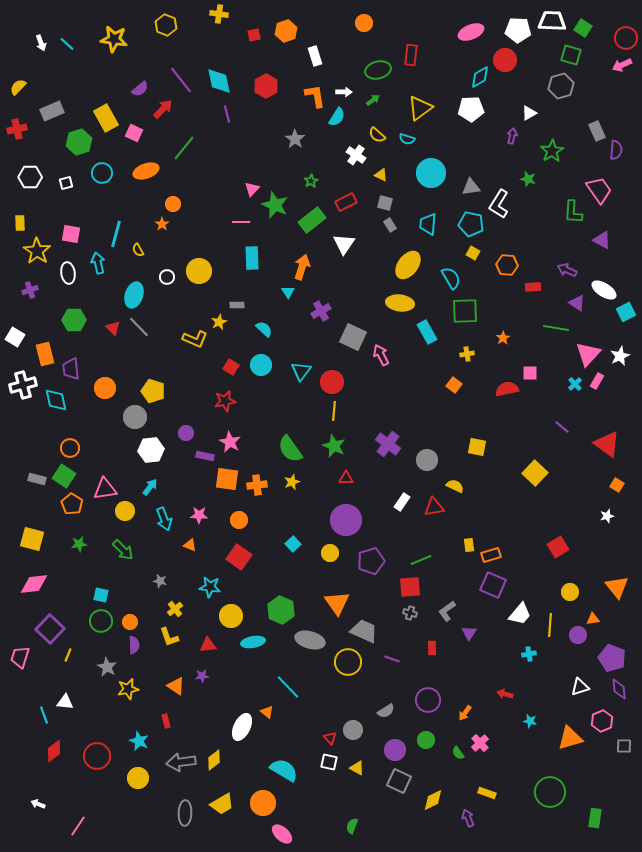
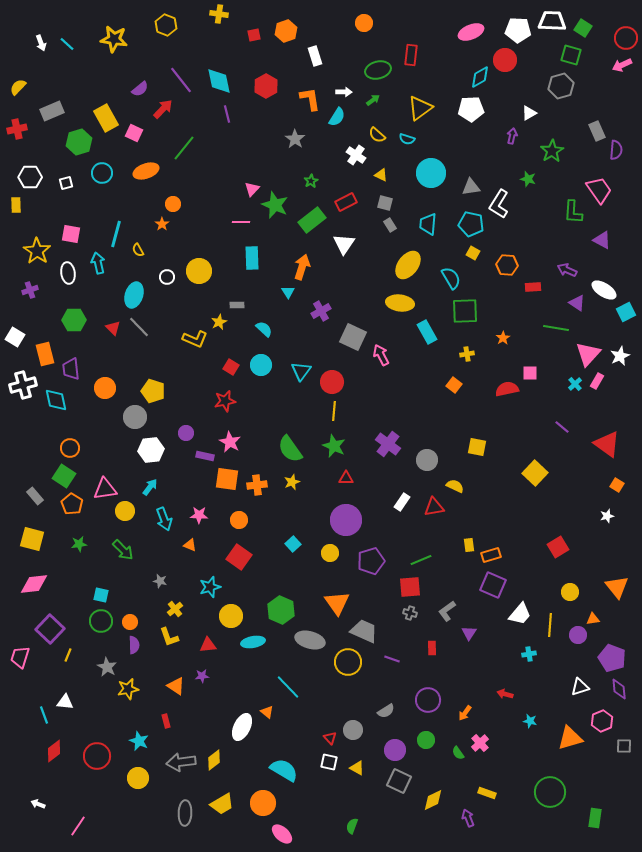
orange L-shape at (315, 96): moved 5 px left, 3 px down
yellow rectangle at (20, 223): moved 4 px left, 18 px up
gray rectangle at (37, 479): moved 2 px left, 17 px down; rotated 36 degrees clockwise
cyan star at (210, 587): rotated 25 degrees counterclockwise
